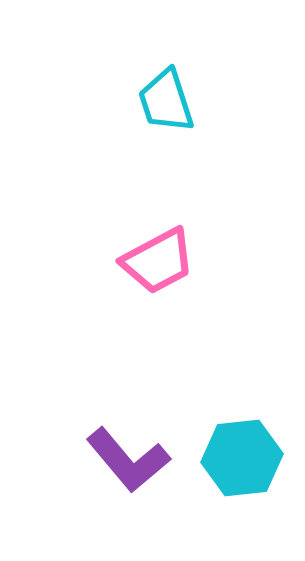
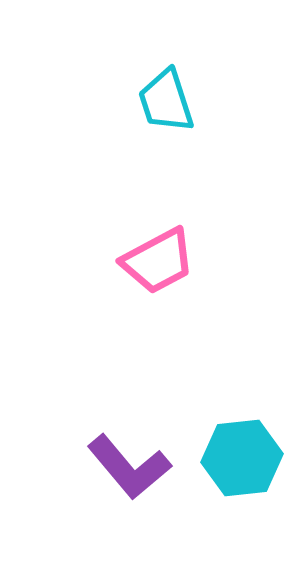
purple L-shape: moved 1 px right, 7 px down
